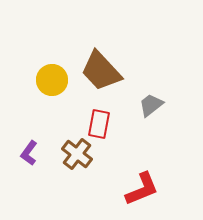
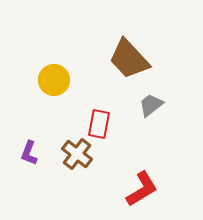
brown trapezoid: moved 28 px right, 12 px up
yellow circle: moved 2 px right
purple L-shape: rotated 15 degrees counterclockwise
red L-shape: rotated 9 degrees counterclockwise
